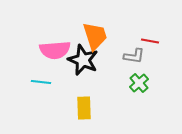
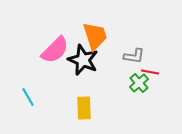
red line: moved 31 px down
pink semicircle: rotated 40 degrees counterclockwise
cyan line: moved 13 px left, 15 px down; rotated 54 degrees clockwise
